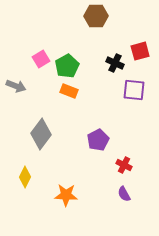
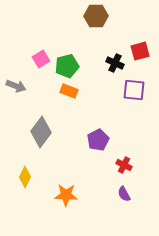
green pentagon: rotated 15 degrees clockwise
gray diamond: moved 2 px up
